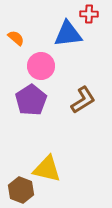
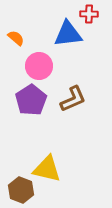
pink circle: moved 2 px left
brown L-shape: moved 10 px left, 1 px up; rotated 8 degrees clockwise
